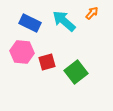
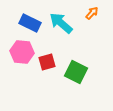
cyan arrow: moved 3 px left, 2 px down
green square: rotated 25 degrees counterclockwise
